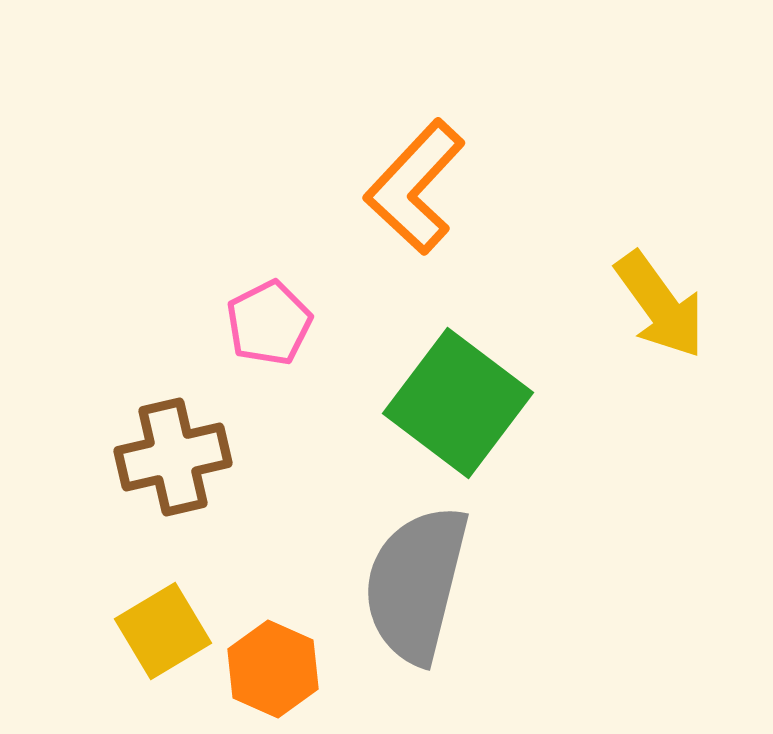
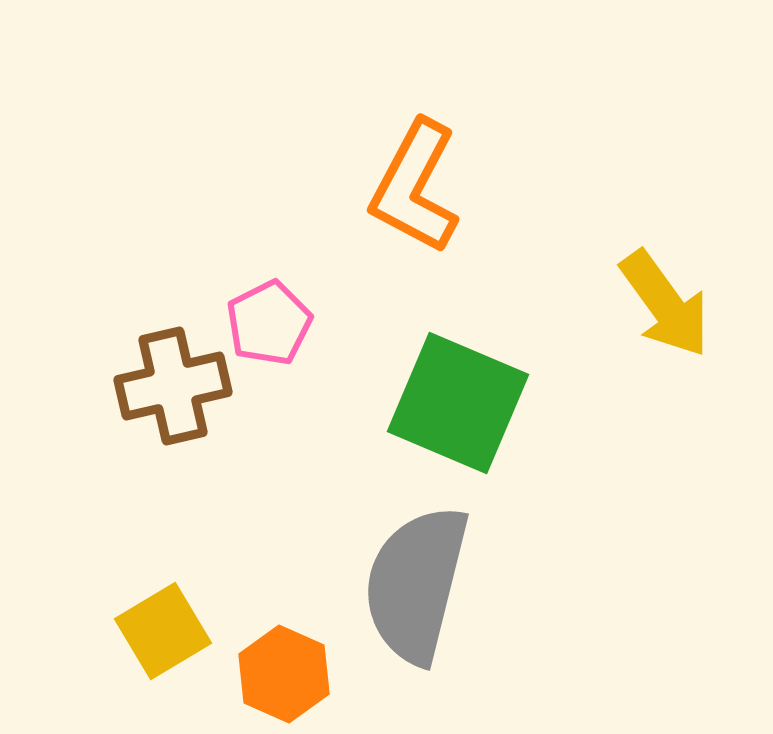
orange L-shape: rotated 15 degrees counterclockwise
yellow arrow: moved 5 px right, 1 px up
green square: rotated 14 degrees counterclockwise
brown cross: moved 71 px up
orange hexagon: moved 11 px right, 5 px down
